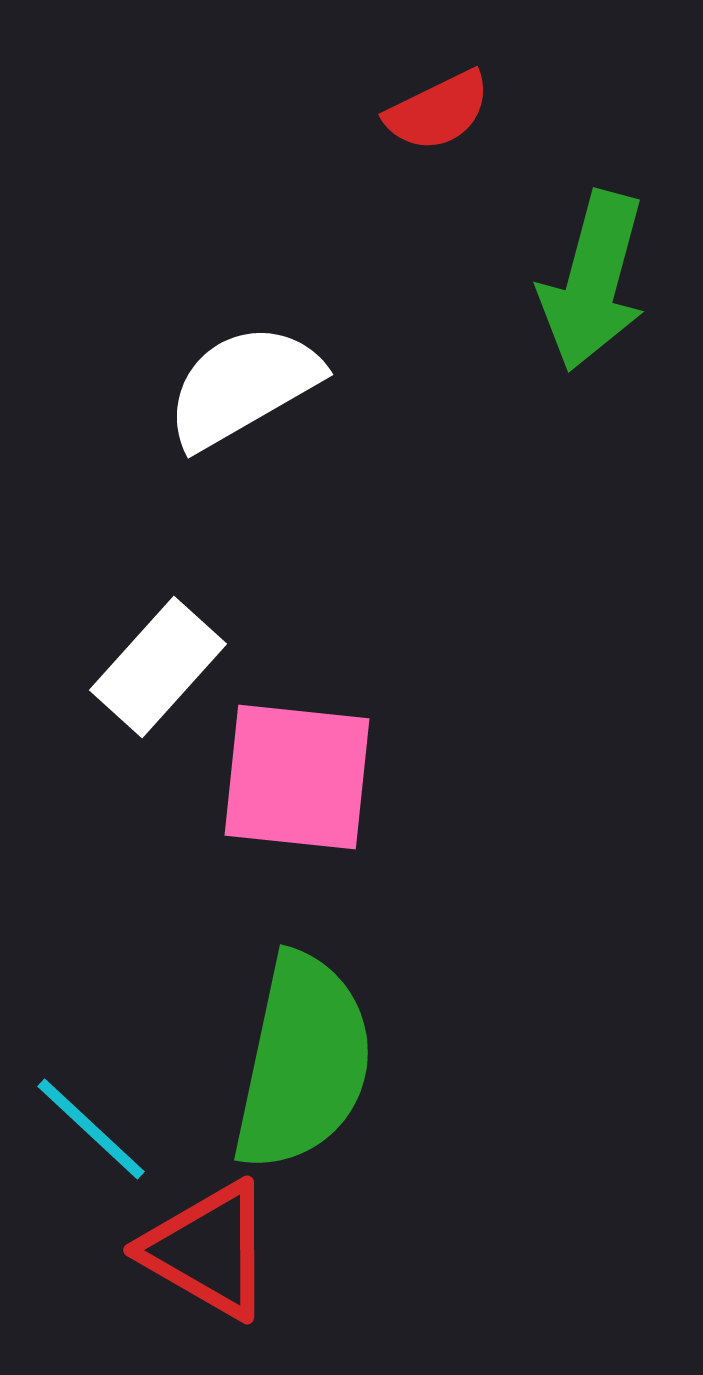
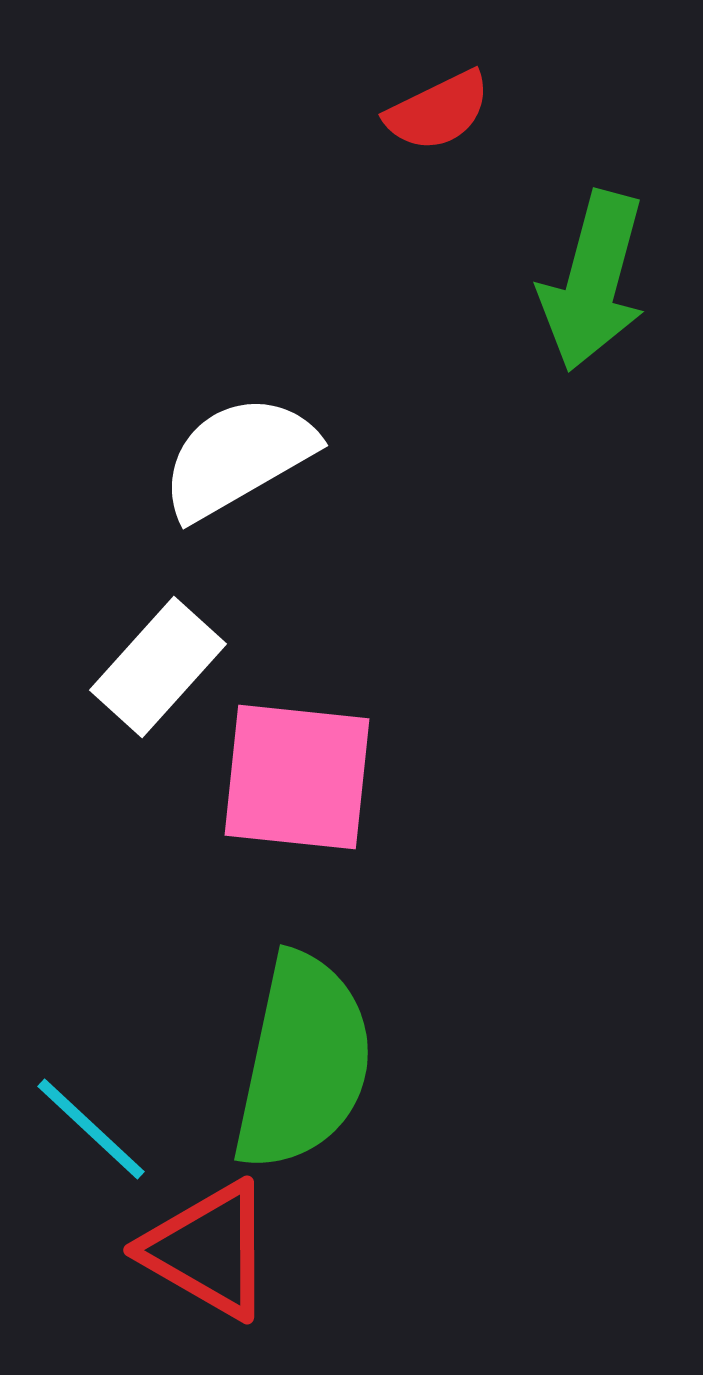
white semicircle: moved 5 px left, 71 px down
